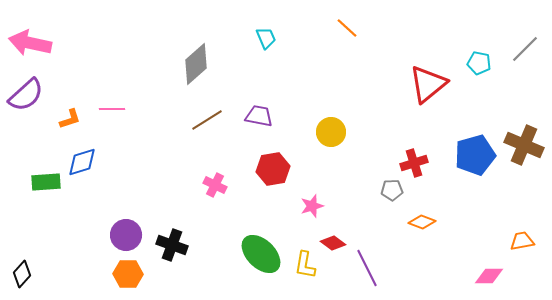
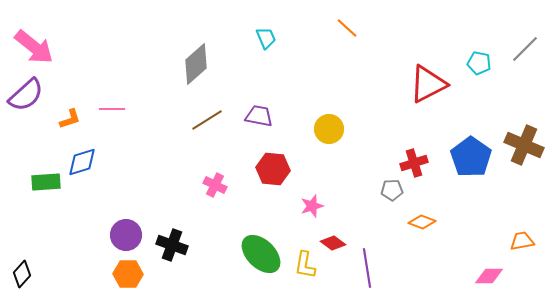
pink arrow: moved 4 px right, 4 px down; rotated 153 degrees counterclockwise
red triangle: rotated 12 degrees clockwise
yellow circle: moved 2 px left, 3 px up
blue pentagon: moved 4 px left, 2 px down; rotated 21 degrees counterclockwise
red hexagon: rotated 16 degrees clockwise
purple line: rotated 18 degrees clockwise
